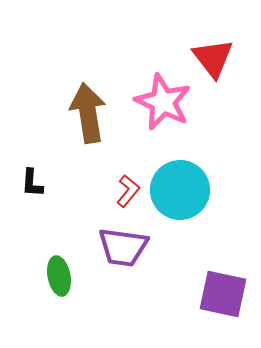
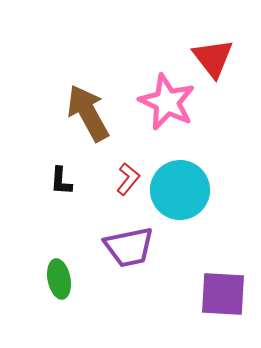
pink star: moved 4 px right
brown arrow: rotated 20 degrees counterclockwise
black L-shape: moved 29 px right, 2 px up
red L-shape: moved 12 px up
purple trapezoid: moved 6 px right; rotated 20 degrees counterclockwise
green ellipse: moved 3 px down
purple square: rotated 9 degrees counterclockwise
